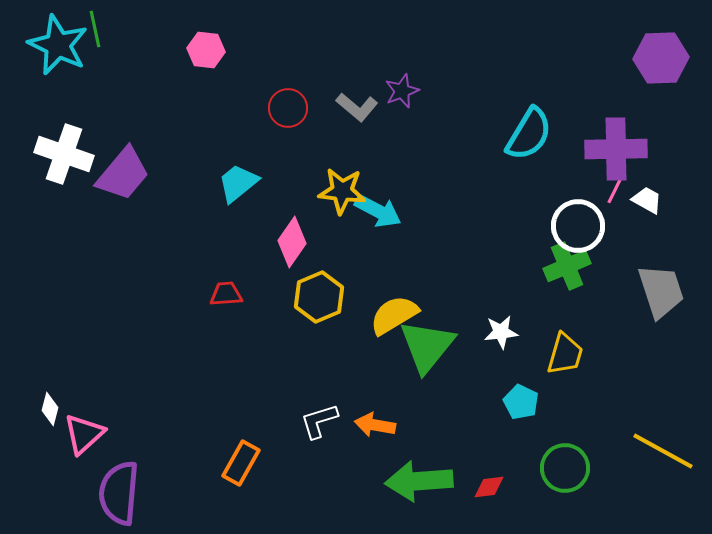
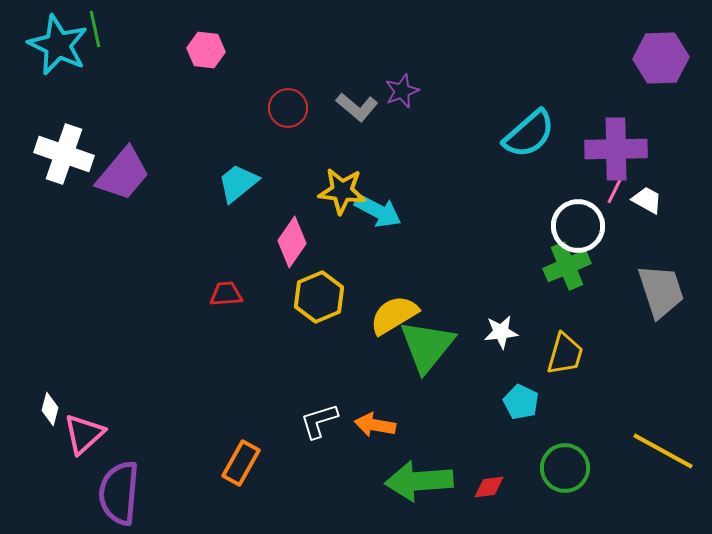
cyan semicircle: rotated 18 degrees clockwise
